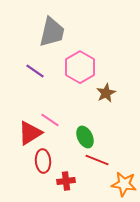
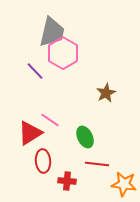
pink hexagon: moved 17 px left, 14 px up
purple line: rotated 12 degrees clockwise
red line: moved 4 px down; rotated 15 degrees counterclockwise
red cross: moved 1 px right; rotated 12 degrees clockwise
